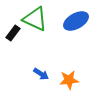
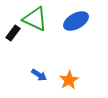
blue arrow: moved 2 px left, 1 px down
orange star: rotated 24 degrees counterclockwise
